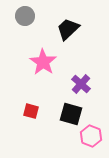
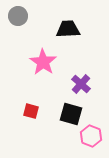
gray circle: moved 7 px left
black trapezoid: rotated 40 degrees clockwise
